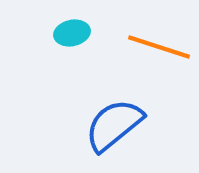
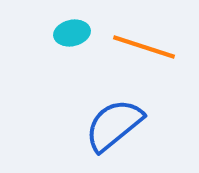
orange line: moved 15 px left
